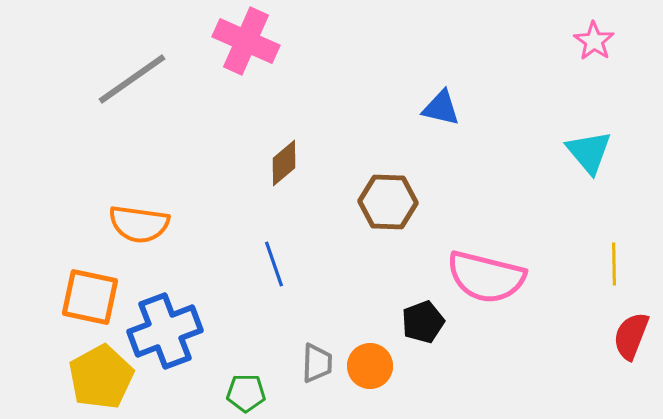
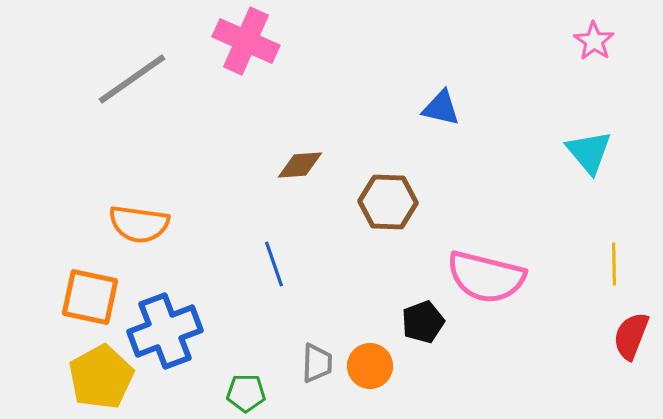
brown diamond: moved 16 px right, 2 px down; rotated 36 degrees clockwise
